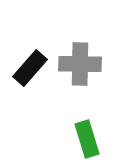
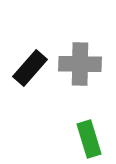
green rectangle: moved 2 px right
